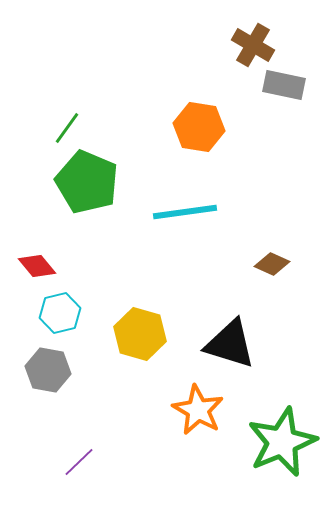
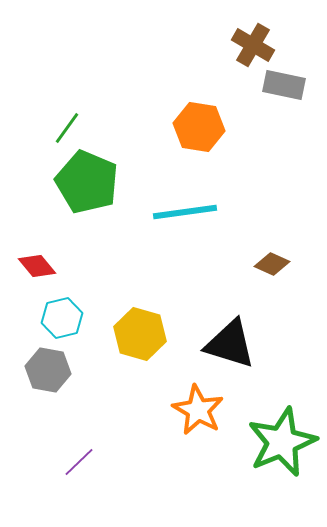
cyan hexagon: moved 2 px right, 5 px down
